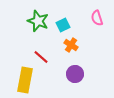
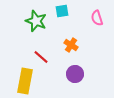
green star: moved 2 px left
cyan square: moved 1 px left, 14 px up; rotated 16 degrees clockwise
yellow rectangle: moved 1 px down
